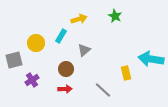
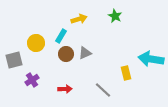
gray triangle: moved 1 px right, 3 px down; rotated 16 degrees clockwise
brown circle: moved 15 px up
